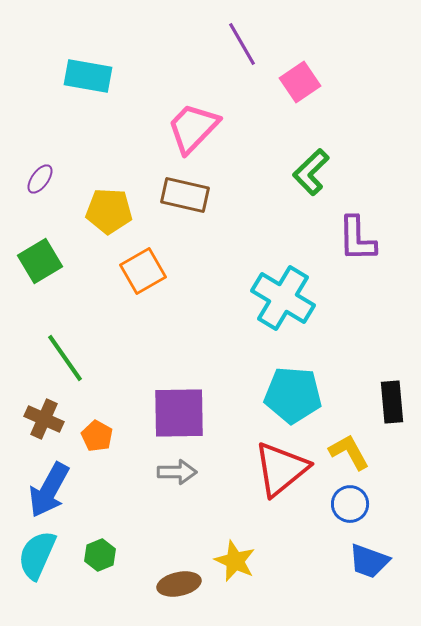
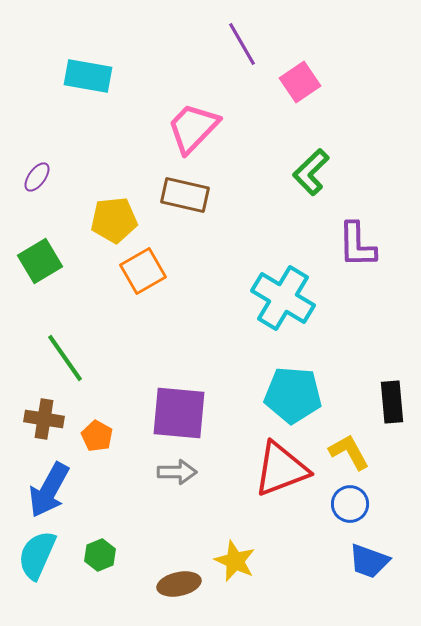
purple ellipse: moved 3 px left, 2 px up
yellow pentagon: moved 5 px right, 9 px down; rotated 9 degrees counterclockwise
purple L-shape: moved 6 px down
purple square: rotated 6 degrees clockwise
brown cross: rotated 15 degrees counterclockwise
red triangle: rotated 18 degrees clockwise
